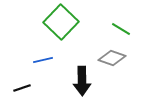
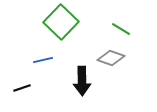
gray diamond: moved 1 px left
